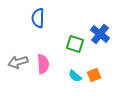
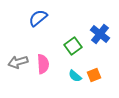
blue semicircle: rotated 48 degrees clockwise
green square: moved 2 px left, 2 px down; rotated 36 degrees clockwise
